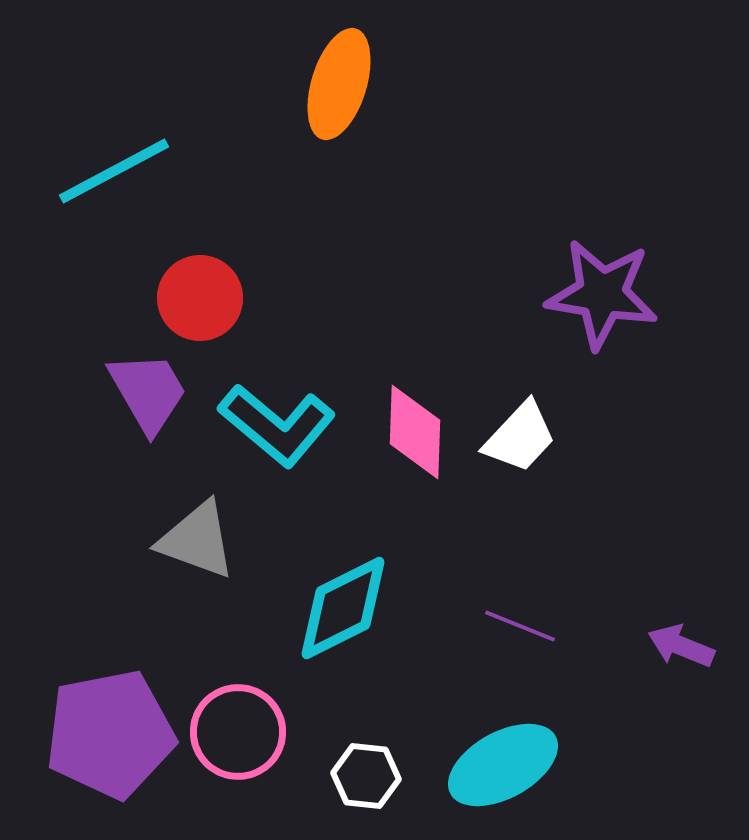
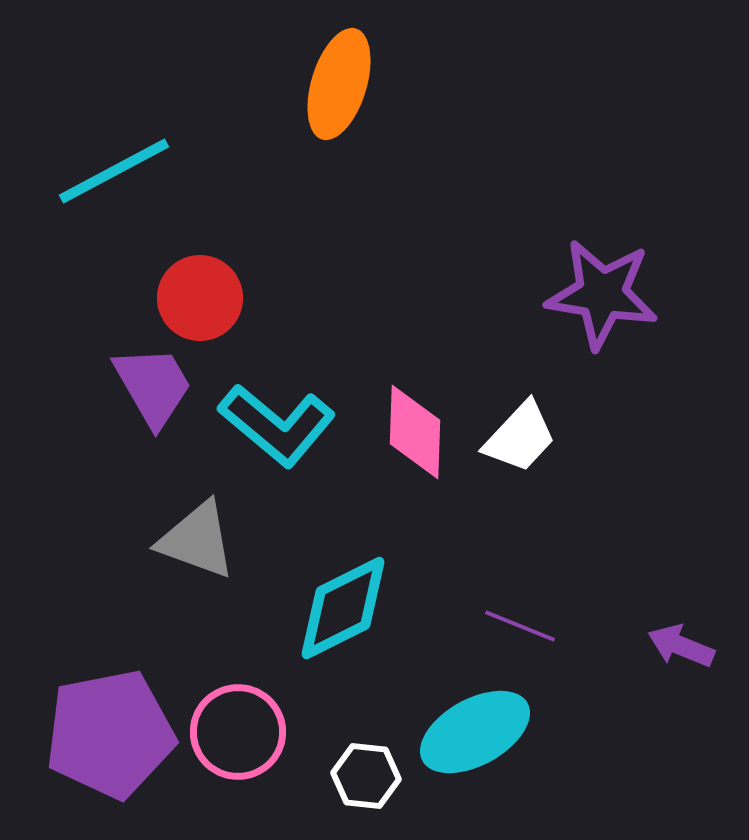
purple trapezoid: moved 5 px right, 6 px up
cyan ellipse: moved 28 px left, 33 px up
